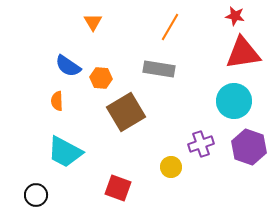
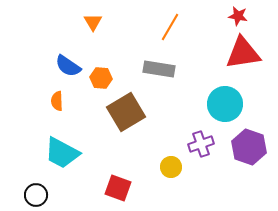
red star: moved 3 px right
cyan circle: moved 9 px left, 3 px down
cyan trapezoid: moved 3 px left, 1 px down
